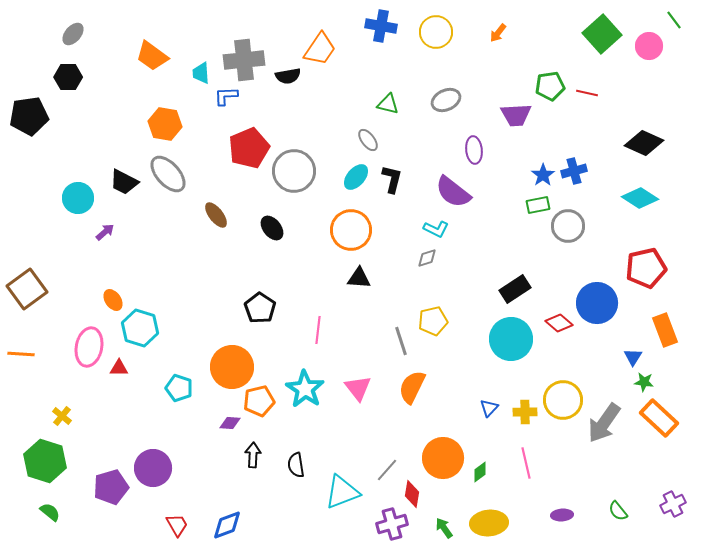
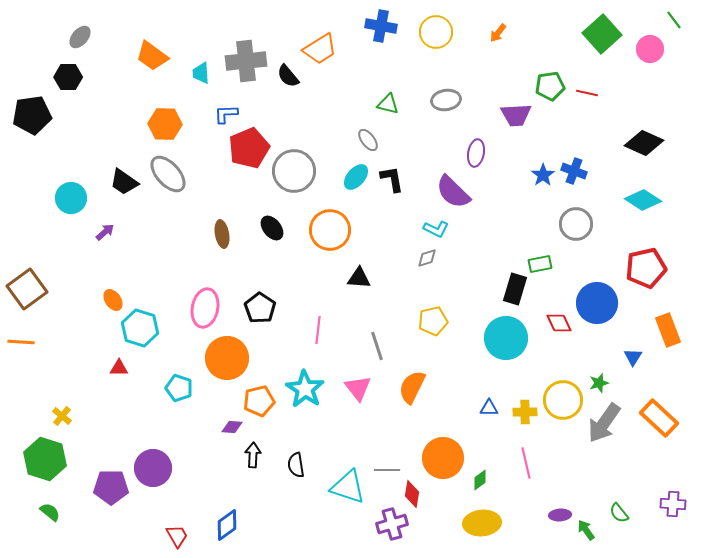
gray ellipse at (73, 34): moved 7 px right, 3 px down
pink circle at (649, 46): moved 1 px right, 3 px down
orange trapezoid at (320, 49): rotated 24 degrees clockwise
gray cross at (244, 60): moved 2 px right, 1 px down
black semicircle at (288, 76): rotated 60 degrees clockwise
blue L-shape at (226, 96): moved 18 px down
gray ellipse at (446, 100): rotated 16 degrees clockwise
black pentagon at (29, 116): moved 3 px right, 1 px up
orange hexagon at (165, 124): rotated 8 degrees counterclockwise
purple ellipse at (474, 150): moved 2 px right, 3 px down; rotated 16 degrees clockwise
blue cross at (574, 171): rotated 35 degrees clockwise
black L-shape at (392, 179): rotated 24 degrees counterclockwise
black trapezoid at (124, 182): rotated 8 degrees clockwise
purple semicircle at (453, 192): rotated 6 degrees clockwise
cyan circle at (78, 198): moved 7 px left
cyan diamond at (640, 198): moved 3 px right, 2 px down
green rectangle at (538, 205): moved 2 px right, 59 px down
brown ellipse at (216, 215): moved 6 px right, 19 px down; rotated 28 degrees clockwise
gray circle at (568, 226): moved 8 px right, 2 px up
orange circle at (351, 230): moved 21 px left
black rectangle at (515, 289): rotated 40 degrees counterclockwise
red diamond at (559, 323): rotated 24 degrees clockwise
orange rectangle at (665, 330): moved 3 px right
cyan circle at (511, 339): moved 5 px left, 1 px up
gray line at (401, 341): moved 24 px left, 5 px down
pink ellipse at (89, 347): moved 116 px right, 39 px up
orange line at (21, 354): moved 12 px up
orange circle at (232, 367): moved 5 px left, 9 px up
green star at (644, 382): moved 45 px left, 1 px down; rotated 24 degrees counterclockwise
blue triangle at (489, 408): rotated 48 degrees clockwise
purple diamond at (230, 423): moved 2 px right, 4 px down
green hexagon at (45, 461): moved 2 px up
gray line at (387, 470): rotated 50 degrees clockwise
green diamond at (480, 472): moved 8 px down
purple pentagon at (111, 487): rotated 16 degrees clockwise
cyan triangle at (342, 492): moved 6 px right, 5 px up; rotated 39 degrees clockwise
purple cross at (673, 504): rotated 30 degrees clockwise
green semicircle at (618, 511): moved 1 px right, 2 px down
purple ellipse at (562, 515): moved 2 px left
yellow ellipse at (489, 523): moved 7 px left
red trapezoid at (177, 525): moved 11 px down
blue diamond at (227, 525): rotated 16 degrees counterclockwise
green arrow at (444, 528): moved 142 px right, 2 px down
